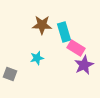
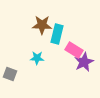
cyan rectangle: moved 7 px left, 2 px down; rotated 30 degrees clockwise
pink rectangle: moved 2 px left, 2 px down
cyan star: rotated 16 degrees clockwise
purple star: moved 3 px up
